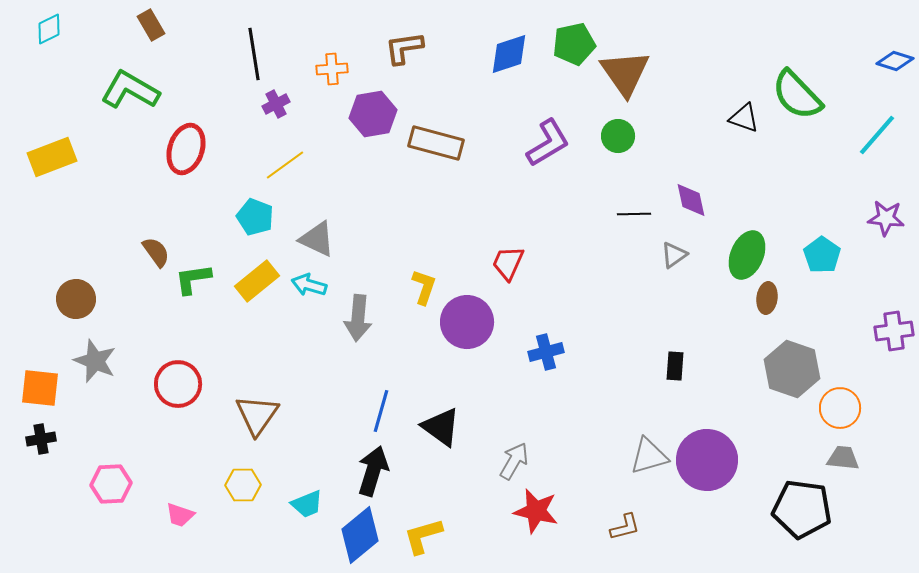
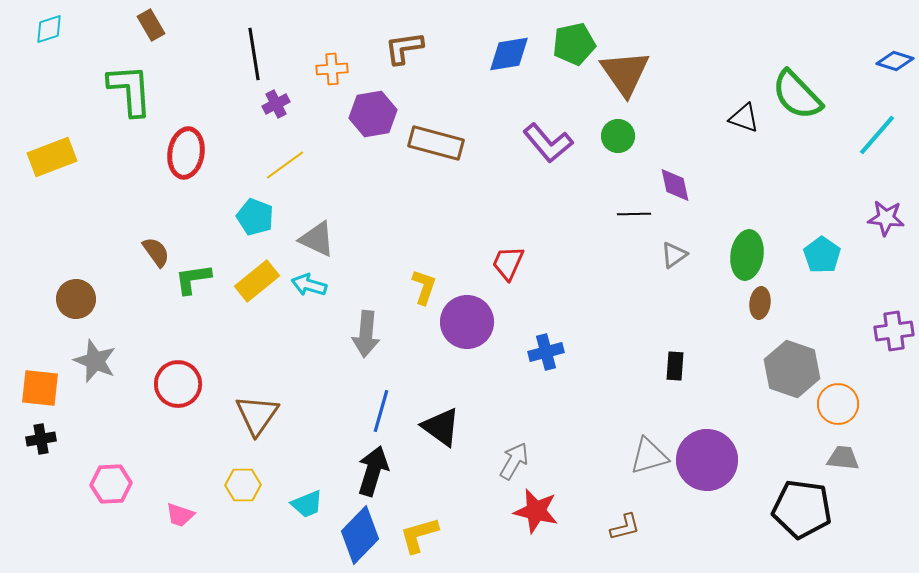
cyan diamond at (49, 29): rotated 8 degrees clockwise
blue diamond at (509, 54): rotated 9 degrees clockwise
green L-shape at (130, 90): rotated 56 degrees clockwise
purple L-shape at (548, 143): rotated 81 degrees clockwise
red ellipse at (186, 149): moved 4 px down; rotated 9 degrees counterclockwise
purple diamond at (691, 200): moved 16 px left, 15 px up
green ellipse at (747, 255): rotated 15 degrees counterclockwise
brown ellipse at (767, 298): moved 7 px left, 5 px down
gray arrow at (358, 318): moved 8 px right, 16 px down
orange circle at (840, 408): moved 2 px left, 4 px up
blue diamond at (360, 535): rotated 6 degrees counterclockwise
yellow L-shape at (423, 536): moved 4 px left, 1 px up
